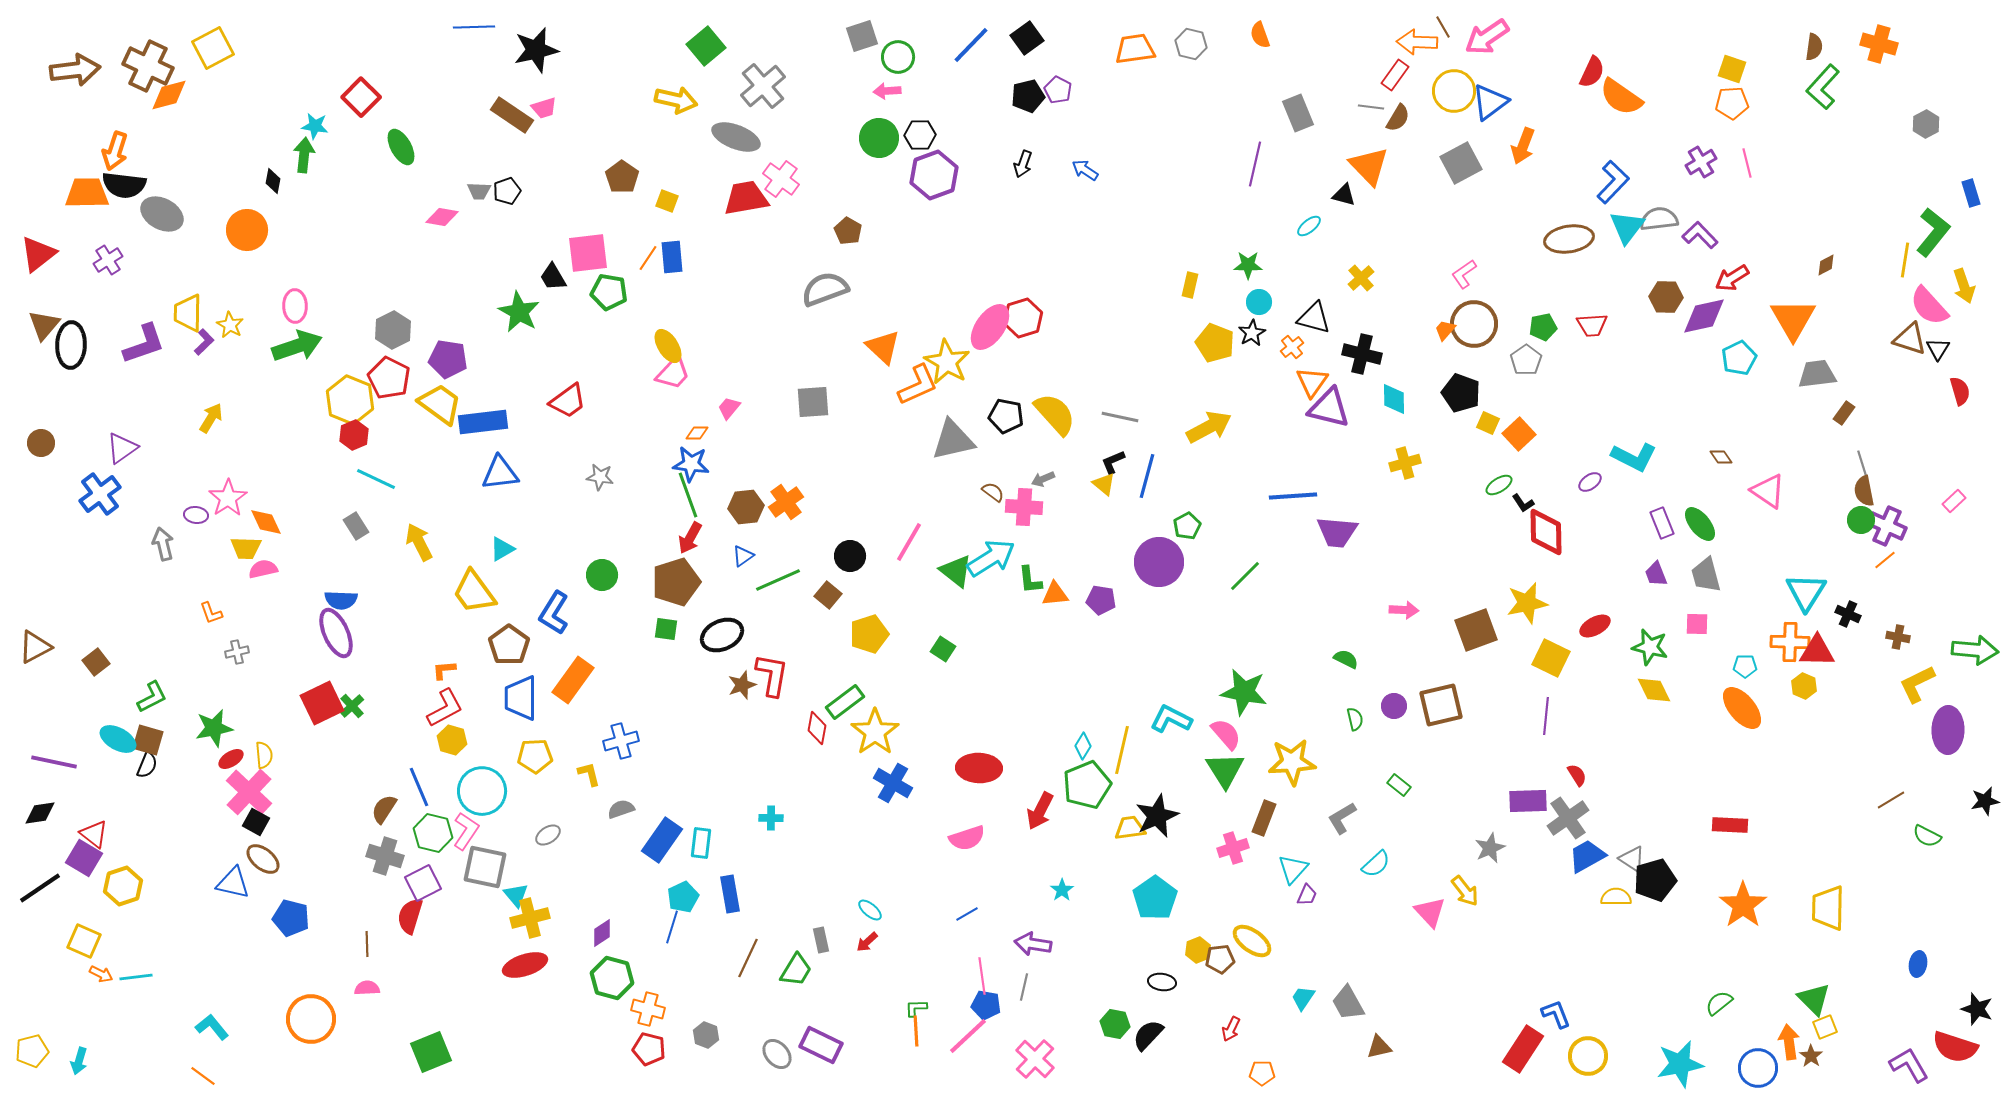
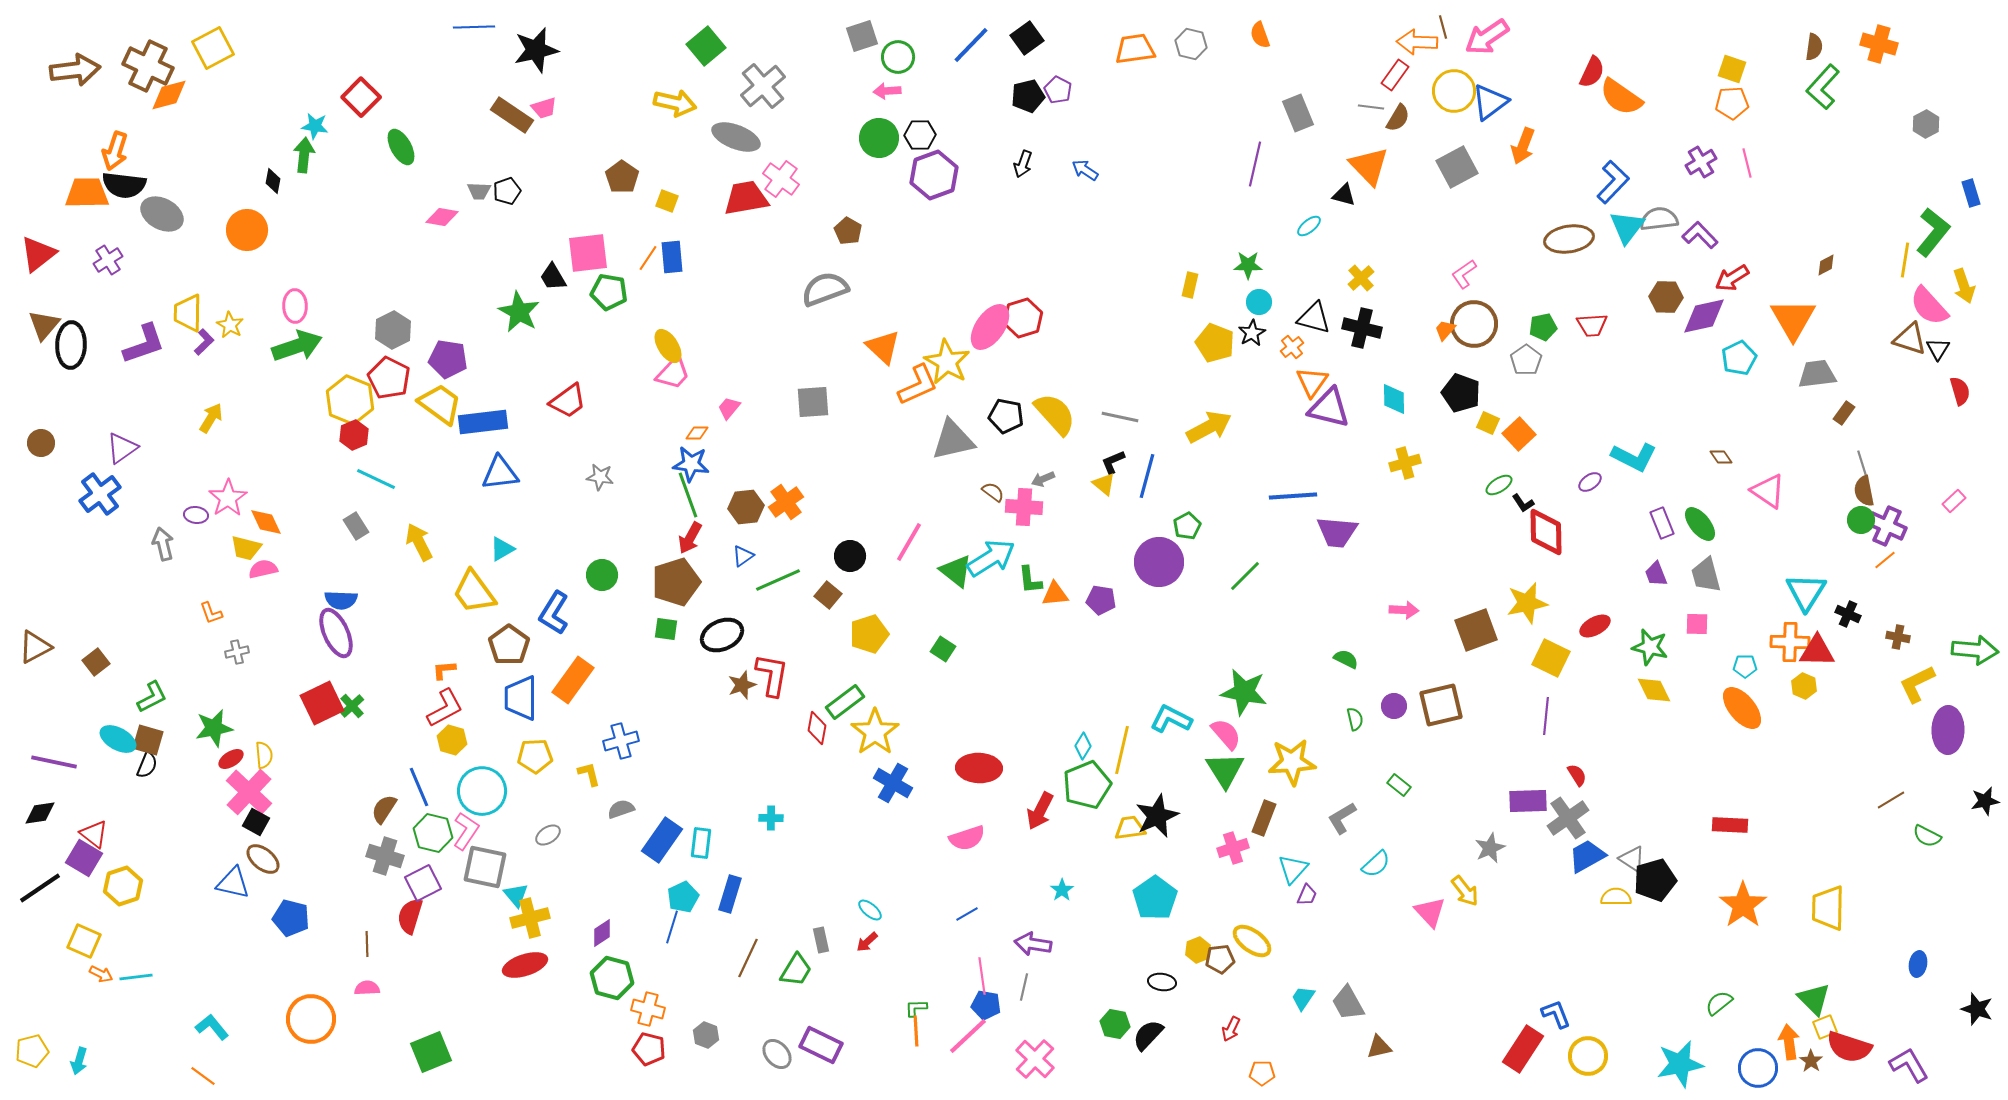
brown line at (1443, 27): rotated 15 degrees clockwise
yellow arrow at (676, 100): moved 1 px left, 3 px down
gray square at (1461, 163): moved 4 px left, 4 px down
black cross at (1362, 354): moved 26 px up
yellow trapezoid at (246, 548): rotated 12 degrees clockwise
blue rectangle at (730, 894): rotated 27 degrees clockwise
red semicircle at (1955, 1047): moved 106 px left
brown star at (1811, 1056): moved 5 px down
